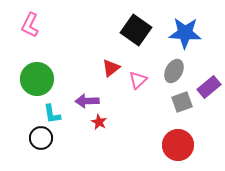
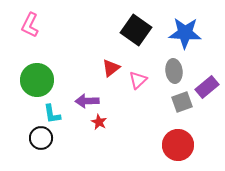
gray ellipse: rotated 35 degrees counterclockwise
green circle: moved 1 px down
purple rectangle: moved 2 px left
